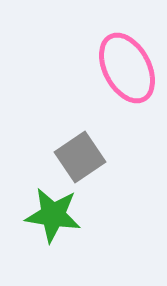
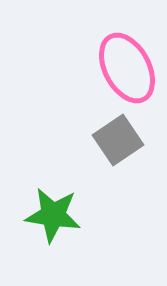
gray square: moved 38 px right, 17 px up
